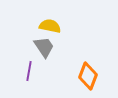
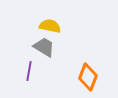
gray trapezoid: rotated 25 degrees counterclockwise
orange diamond: moved 1 px down
